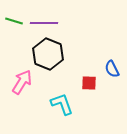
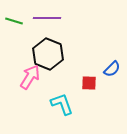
purple line: moved 3 px right, 5 px up
blue semicircle: rotated 108 degrees counterclockwise
pink arrow: moved 8 px right, 5 px up
